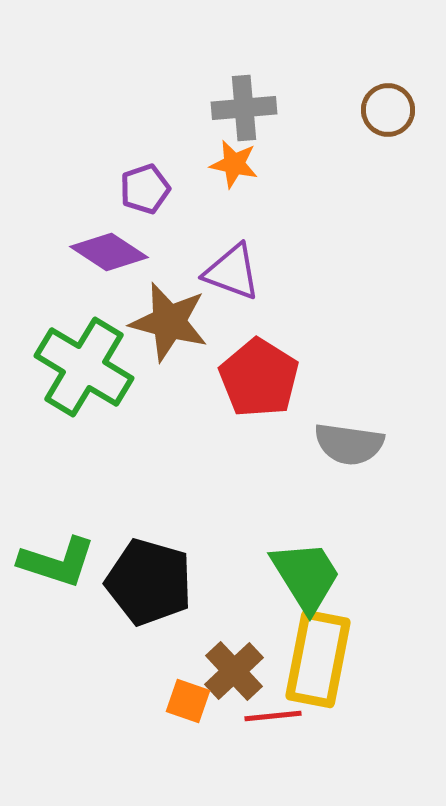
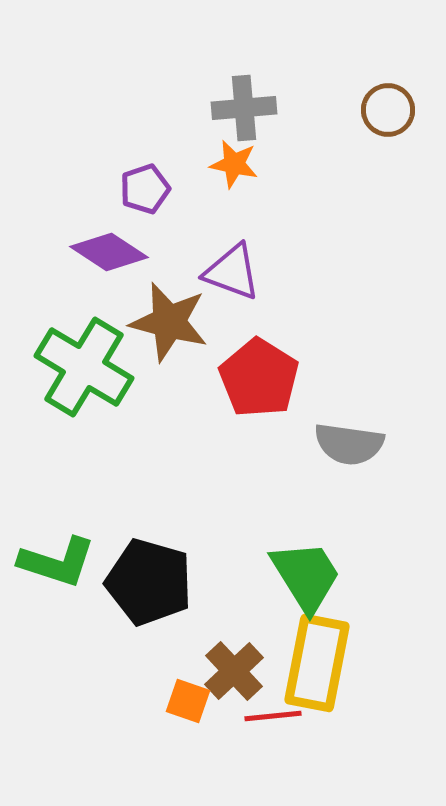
yellow rectangle: moved 1 px left, 4 px down
